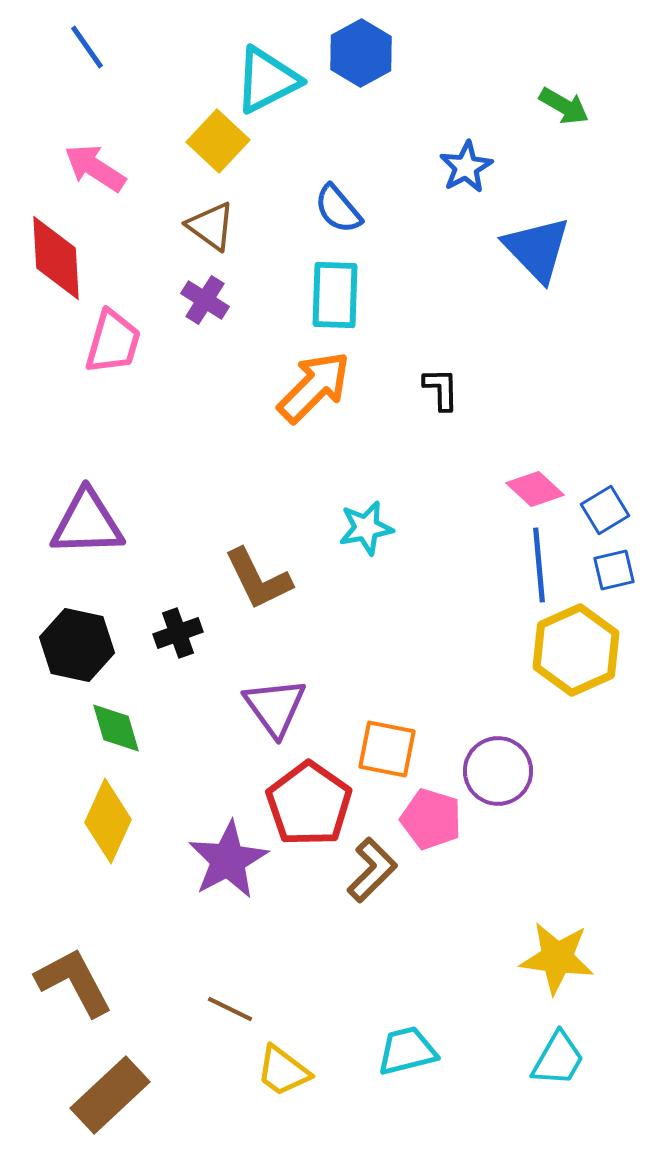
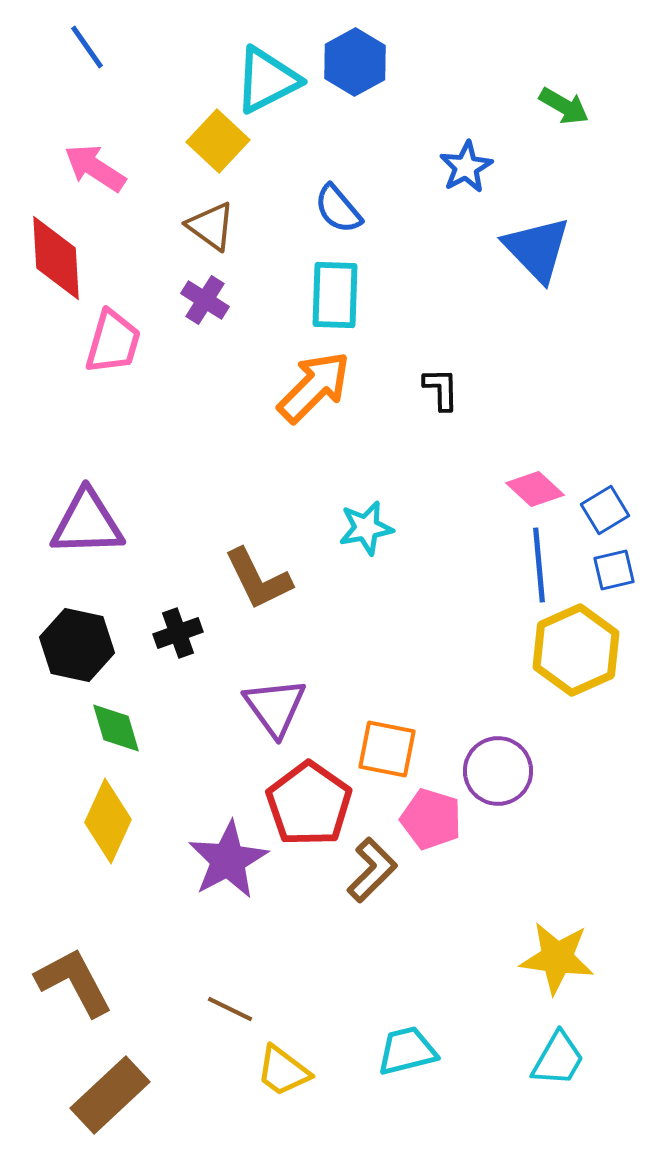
blue hexagon at (361, 53): moved 6 px left, 9 px down
